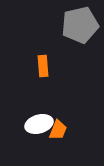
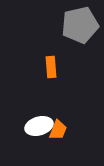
orange rectangle: moved 8 px right, 1 px down
white ellipse: moved 2 px down
